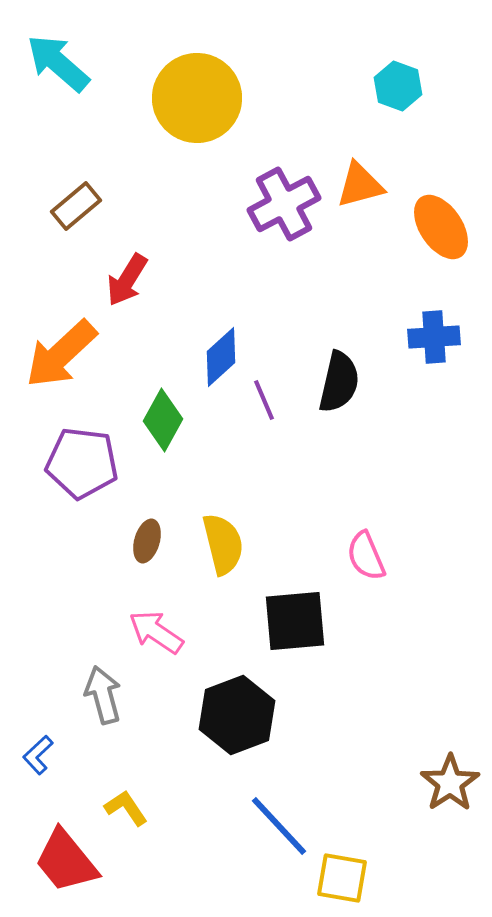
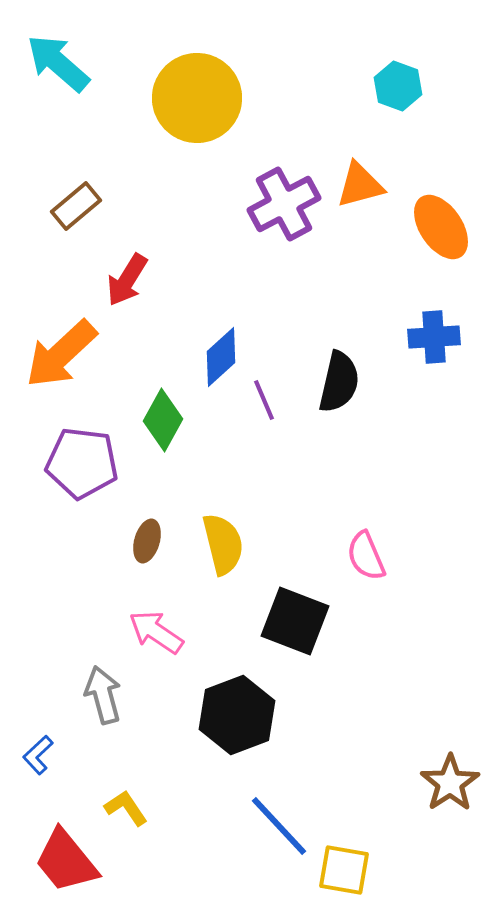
black square: rotated 26 degrees clockwise
yellow square: moved 2 px right, 8 px up
